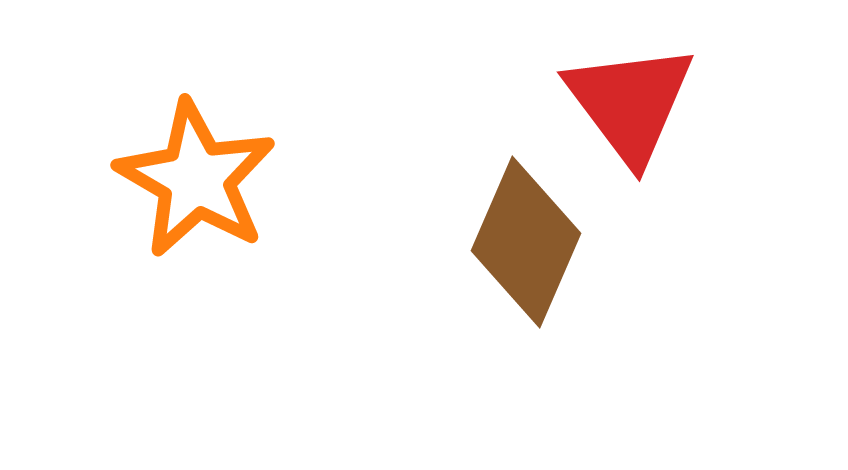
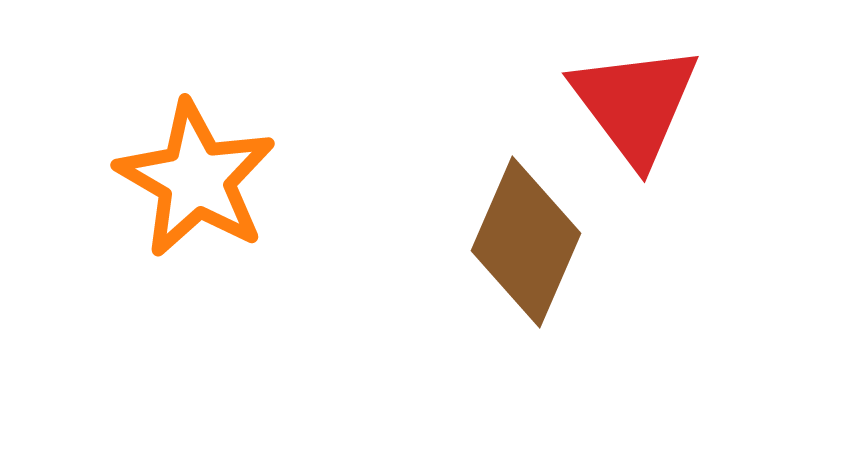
red triangle: moved 5 px right, 1 px down
